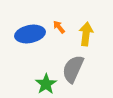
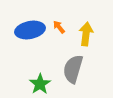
blue ellipse: moved 4 px up
gray semicircle: rotated 8 degrees counterclockwise
green star: moved 6 px left
